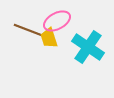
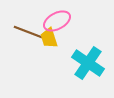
brown line: moved 2 px down
cyan cross: moved 16 px down
